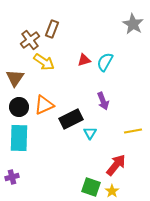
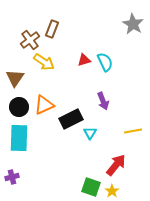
cyan semicircle: rotated 126 degrees clockwise
